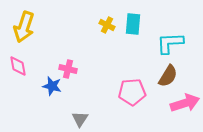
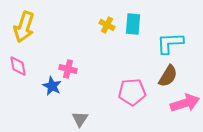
blue star: rotated 12 degrees clockwise
